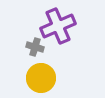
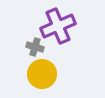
yellow circle: moved 1 px right, 4 px up
